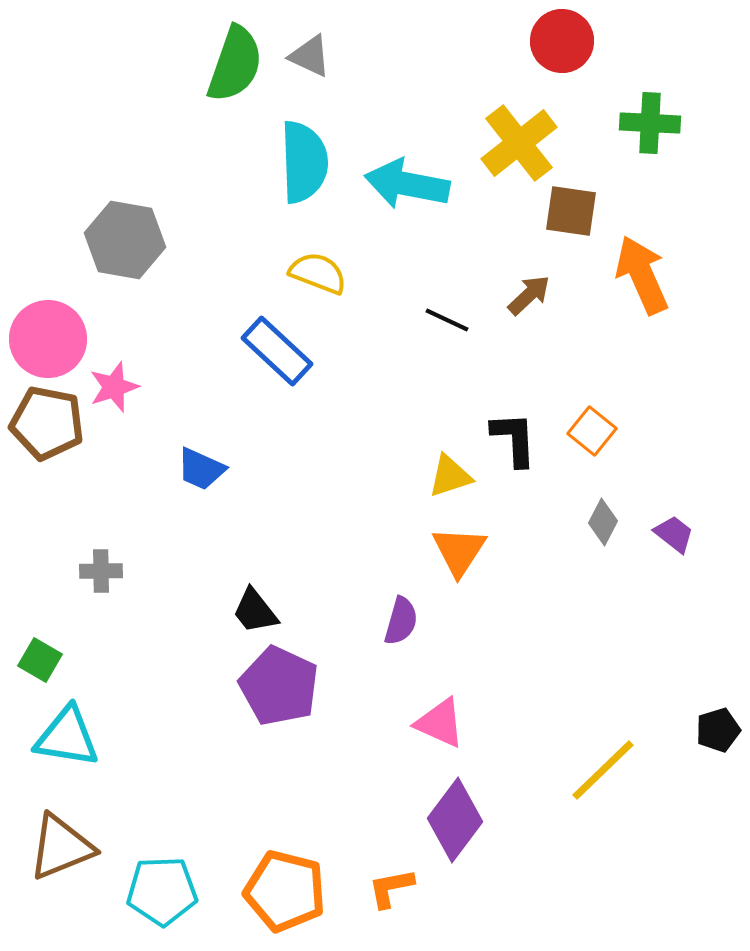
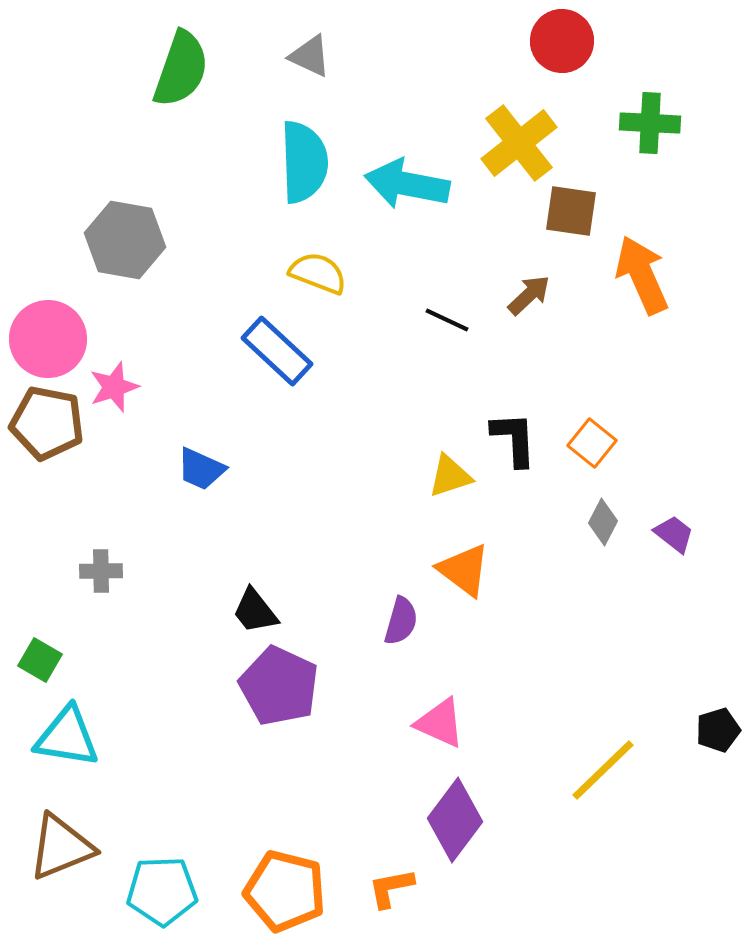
green semicircle: moved 54 px left, 5 px down
orange square: moved 12 px down
orange triangle: moved 5 px right, 19 px down; rotated 26 degrees counterclockwise
